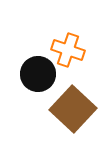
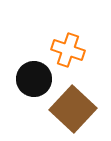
black circle: moved 4 px left, 5 px down
